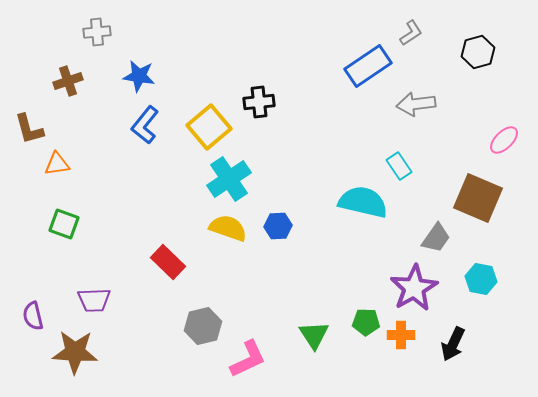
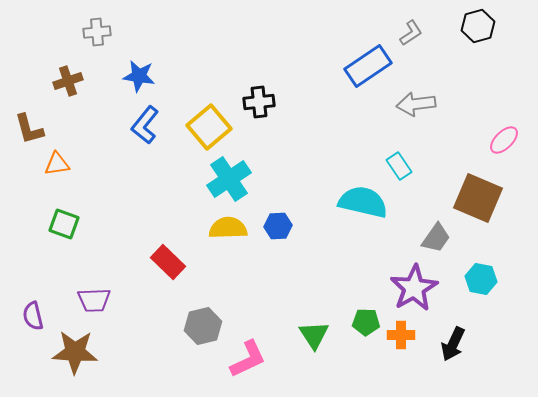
black hexagon: moved 26 px up
yellow semicircle: rotated 21 degrees counterclockwise
